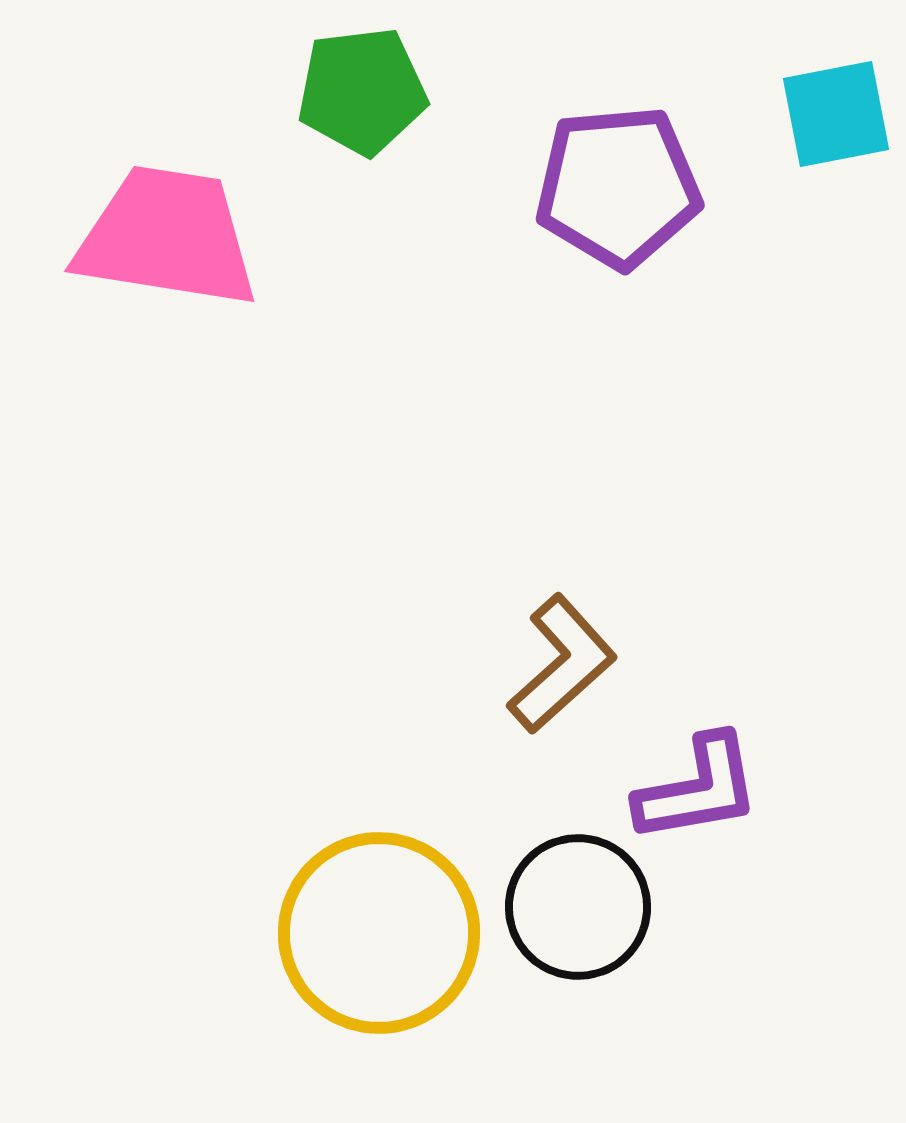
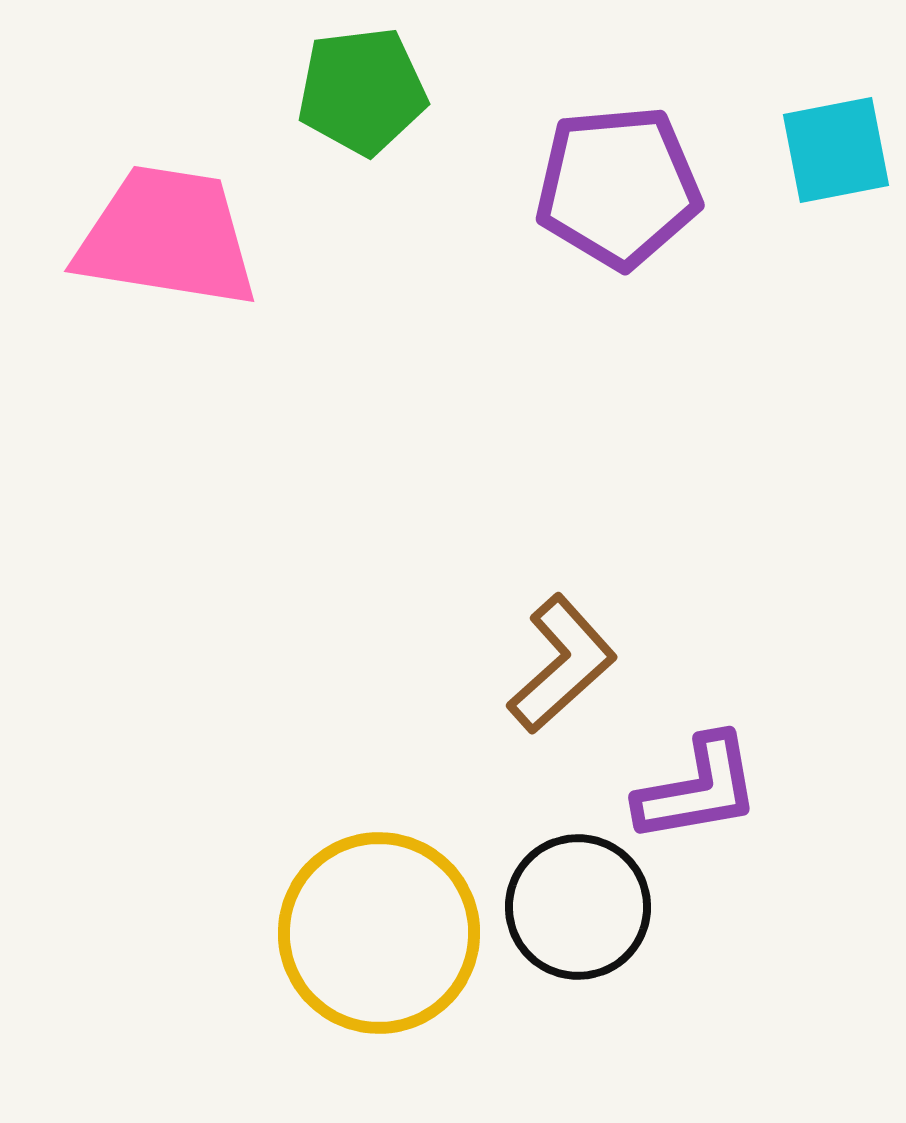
cyan square: moved 36 px down
